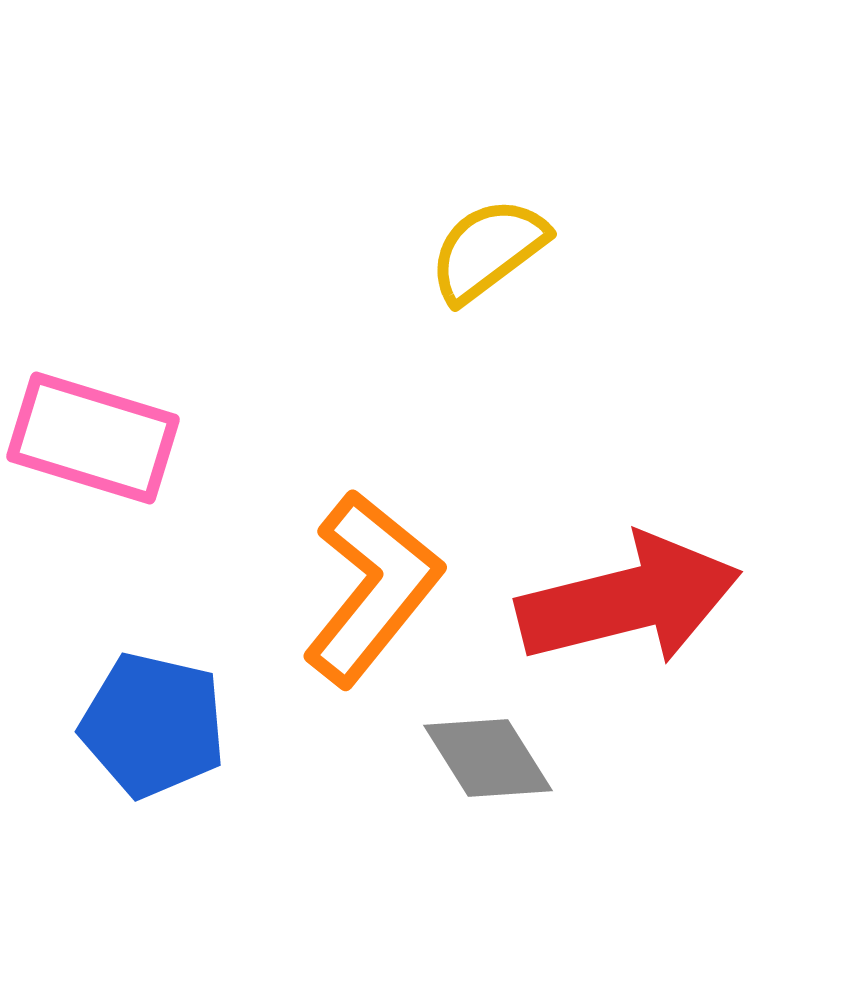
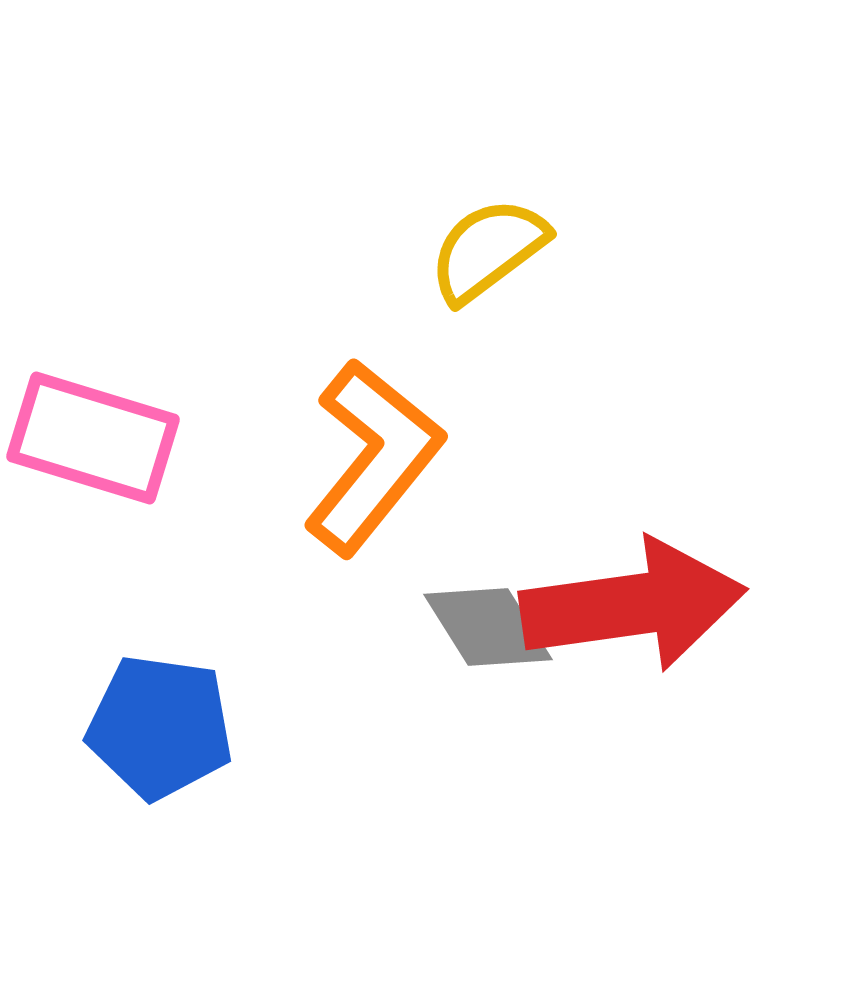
orange L-shape: moved 1 px right, 131 px up
red arrow: moved 4 px right, 5 px down; rotated 6 degrees clockwise
blue pentagon: moved 7 px right, 2 px down; rotated 5 degrees counterclockwise
gray diamond: moved 131 px up
